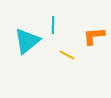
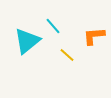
cyan line: moved 1 px down; rotated 42 degrees counterclockwise
yellow line: rotated 14 degrees clockwise
